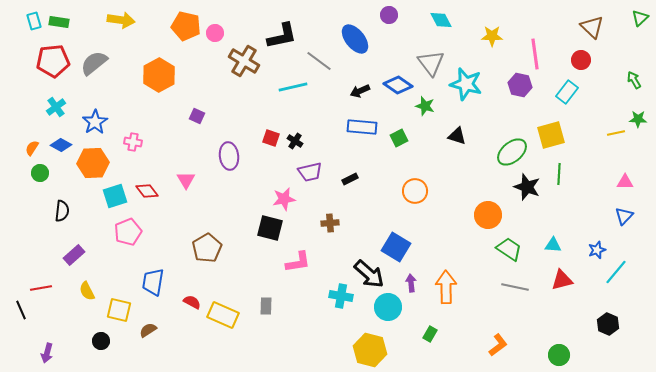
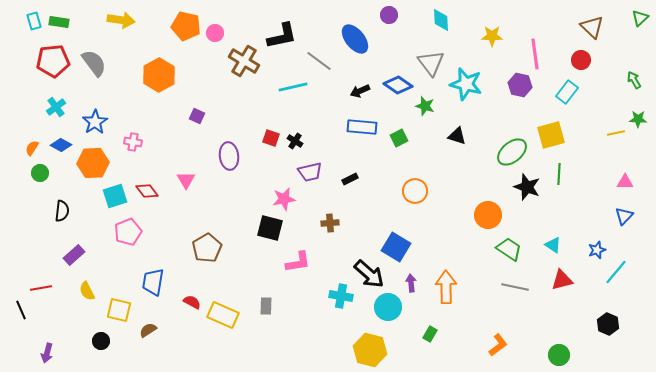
cyan diamond at (441, 20): rotated 25 degrees clockwise
gray semicircle at (94, 63): rotated 92 degrees clockwise
cyan triangle at (553, 245): rotated 30 degrees clockwise
